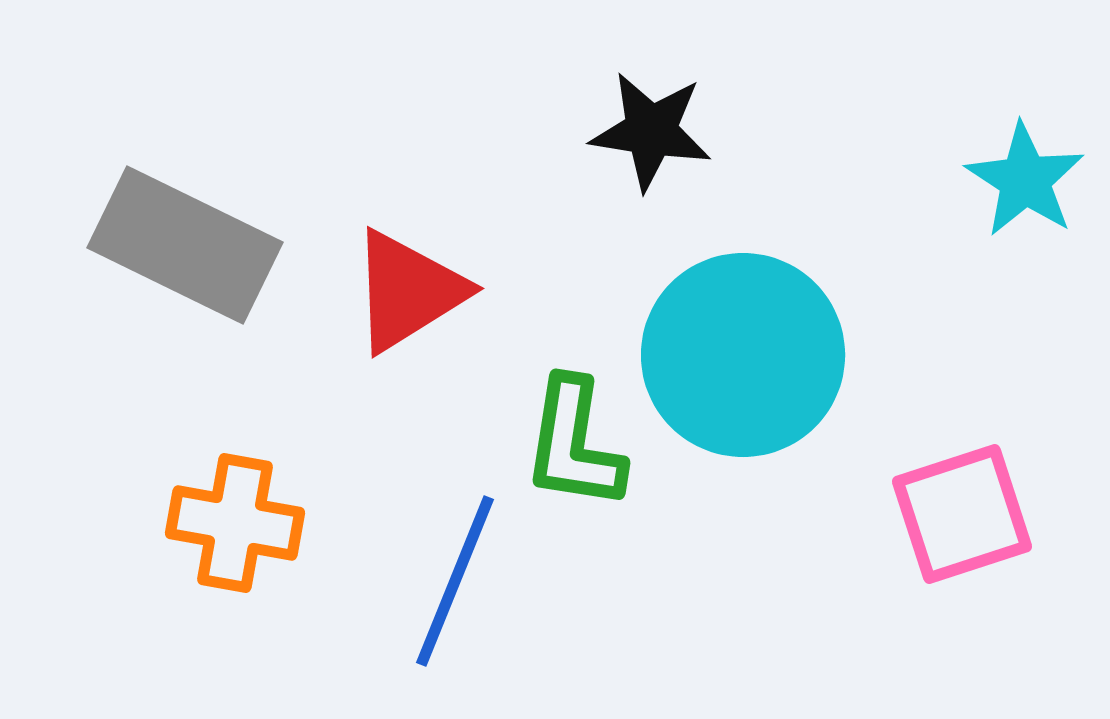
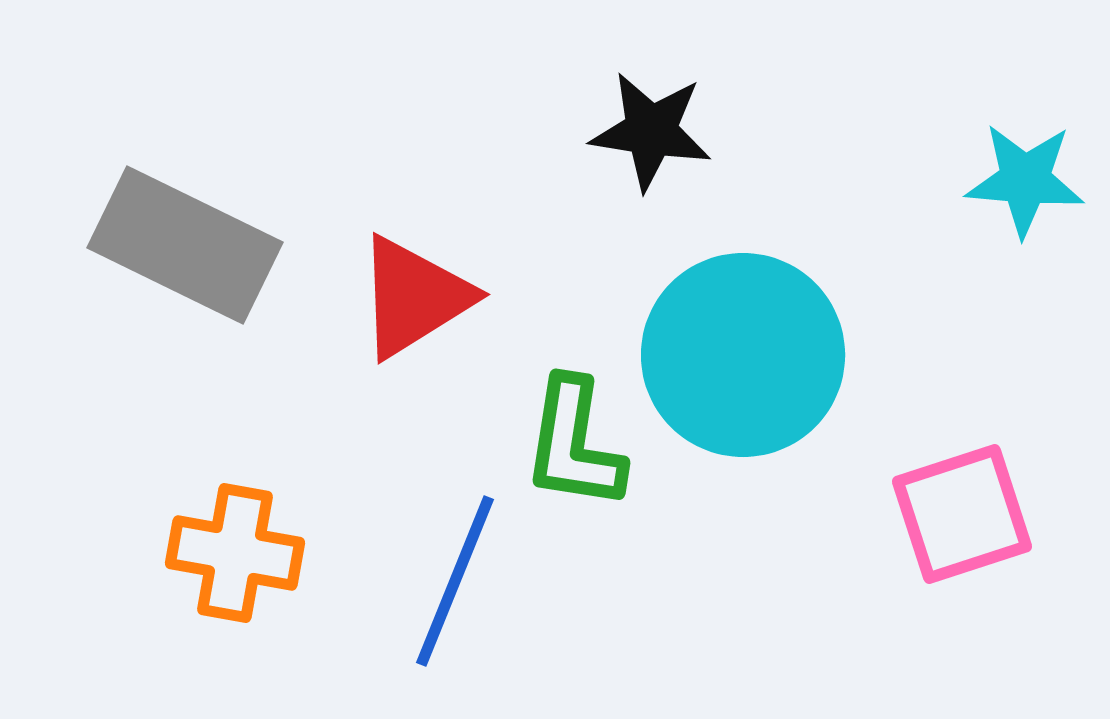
cyan star: rotated 28 degrees counterclockwise
red triangle: moved 6 px right, 6 px down
orange cross: moved 30 px down
